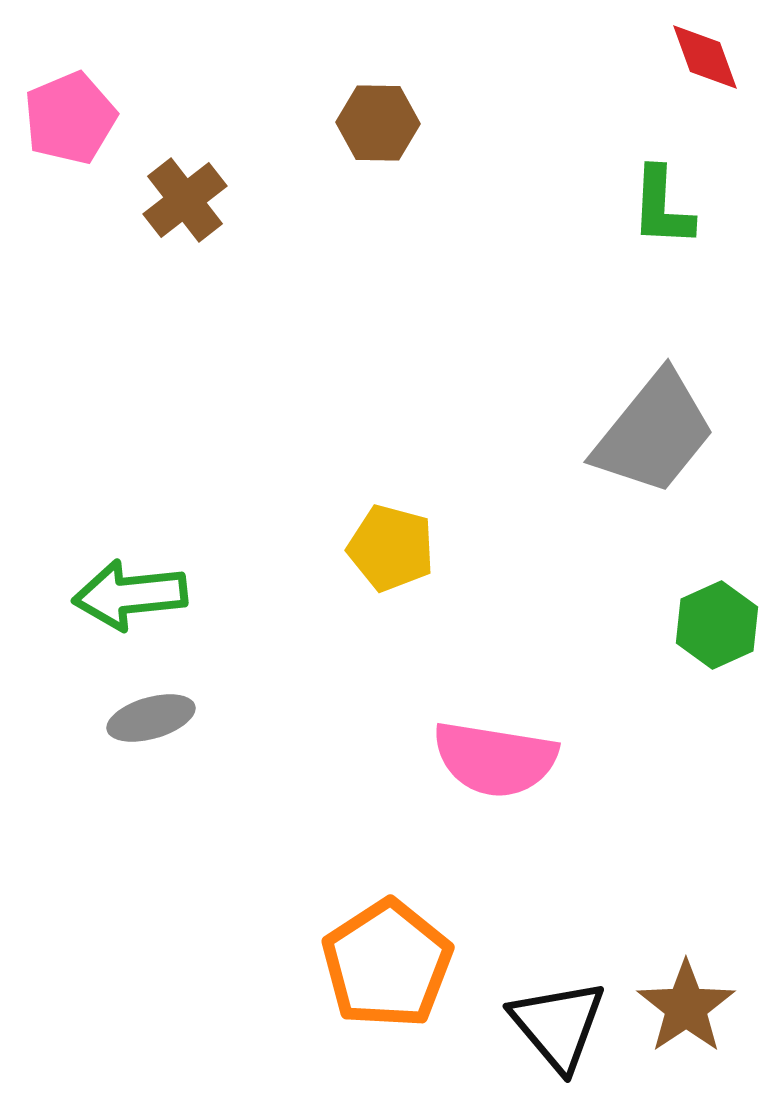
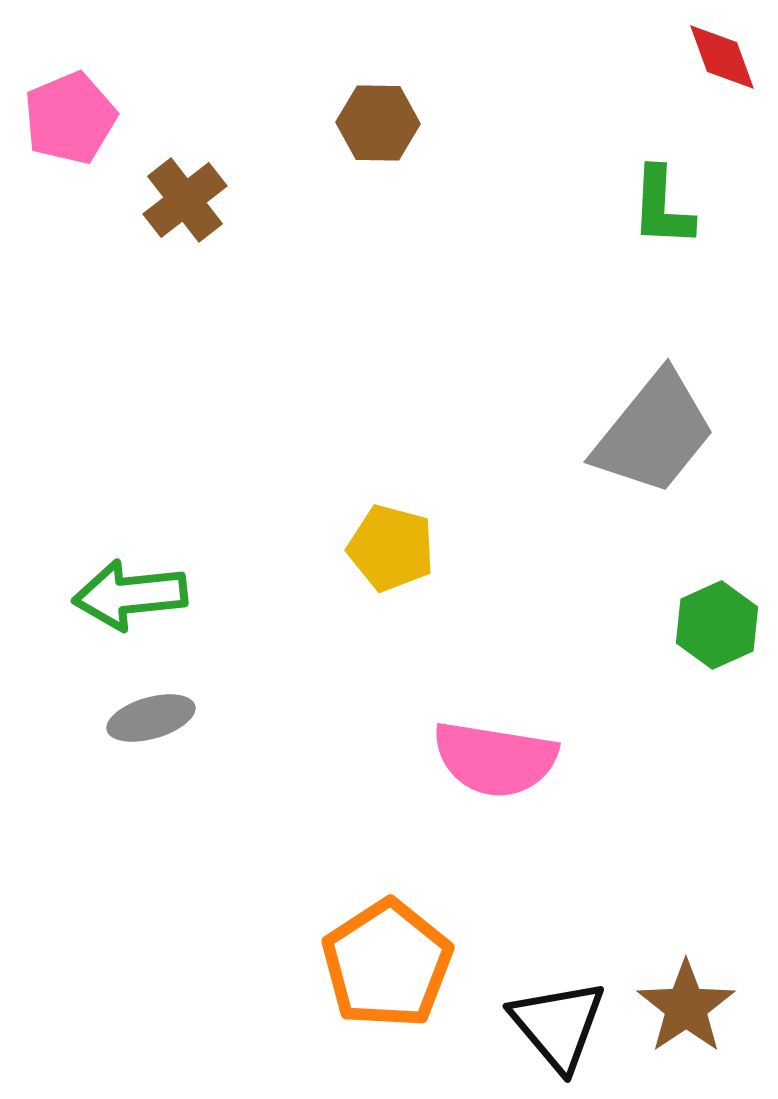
red diamond: moved 17 px right
